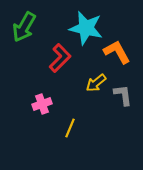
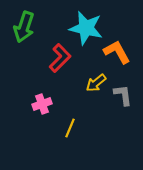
green arrow: rotated 12 degrees counterclockwise
